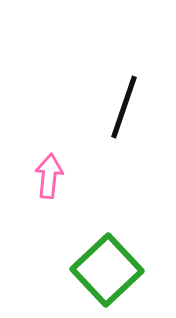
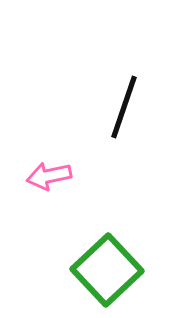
pink arrow: rotated 108 degrees counterclockwise
